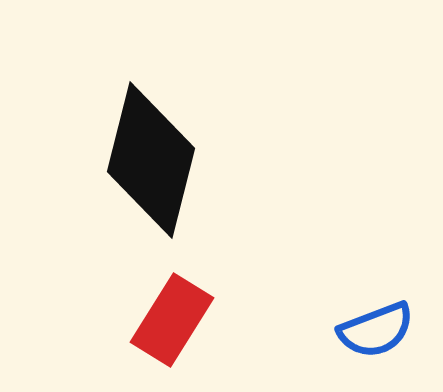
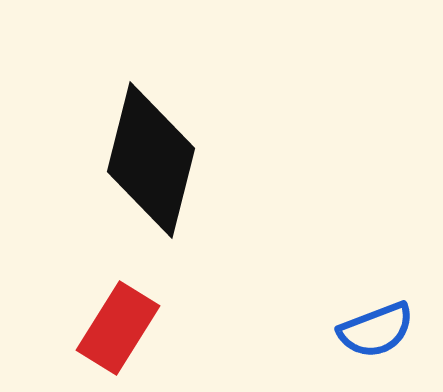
red rectangle: moved 54 px left, 8 px down
